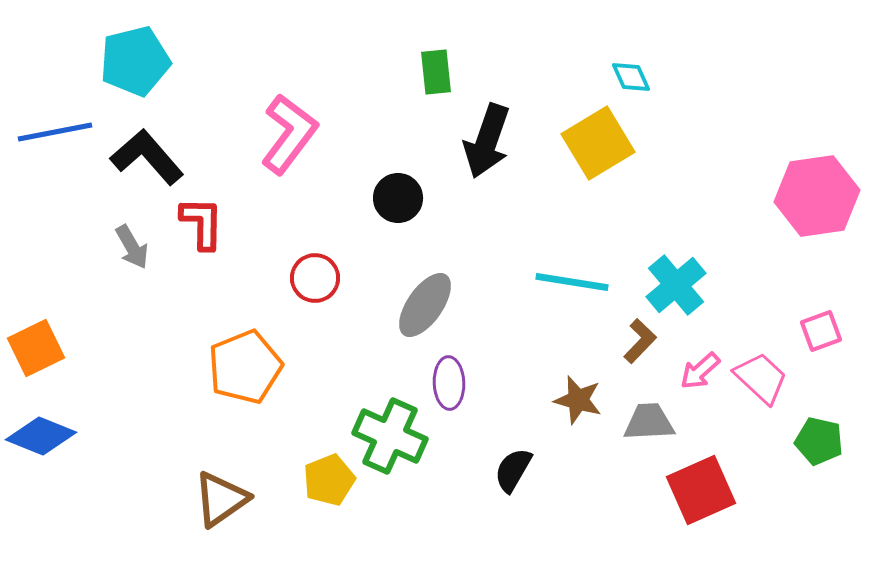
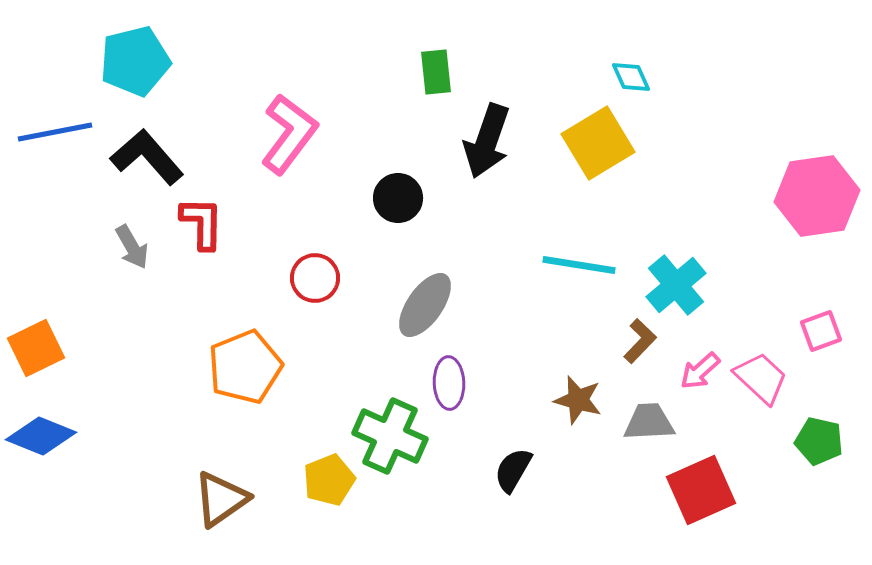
cyan line: moved 7 px right, 17 px up
